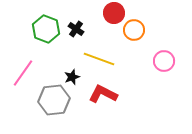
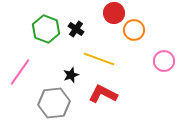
pink line: moved 3 px left, 1 px up
black star: moved 1 px left, 2 px up
gray hexagon: moved 3 px down
